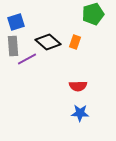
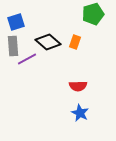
blue star: rotated 24 degrees clockwise
